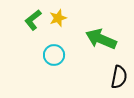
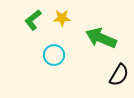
yellow star: moved 4 px right; rotated 18 degrees clockwise
green arrow: moved 1 px up
black semicircle: moved 2 px up; rotated 20 degrees clockwise
